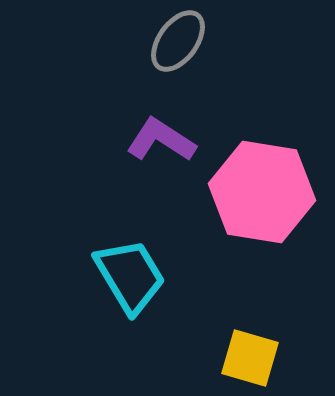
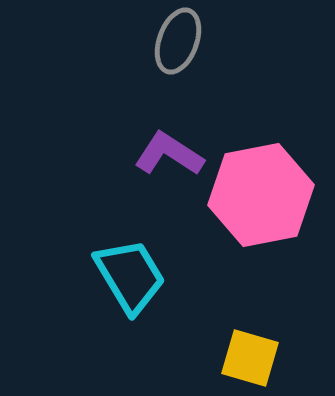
gray ellipse: rotated 16 degrees counterclockwise
purple L-shape: moved 8 px right, 14 px down
pink hexagon: moved 1 px left, 3 px down; rotated 20 degrees counterclockwise
